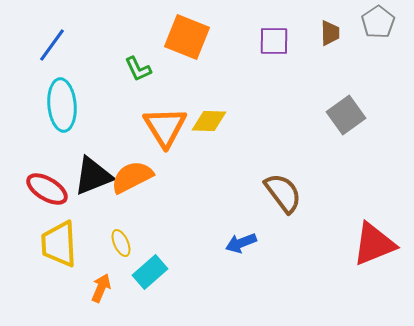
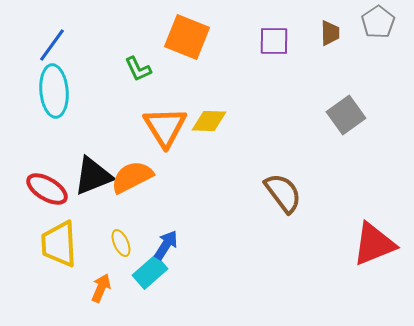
cyan ellipse: moved 8 px left, 14 px up
blue arrow: moved 75 px left, 2 px down; rotated 144 degrees clockwise
